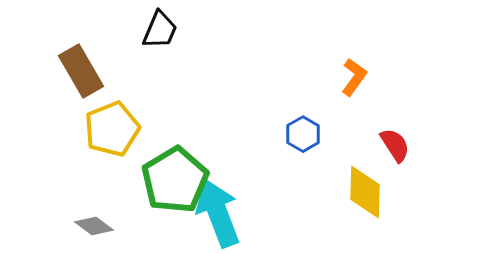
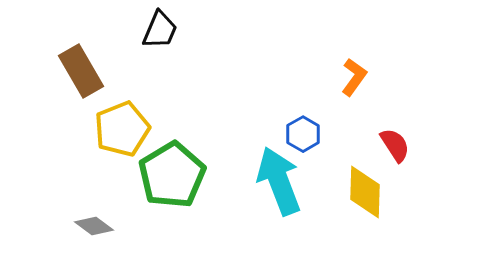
yellow pentagon: moved 10 px right
green pentagon: moved 3 px left, 5 px up
cyan arrow: moved 61 px right, 32 px up
